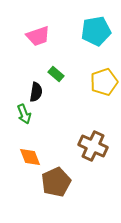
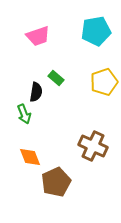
green rectangle: moved 4 px down
